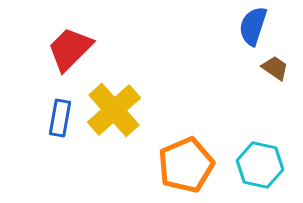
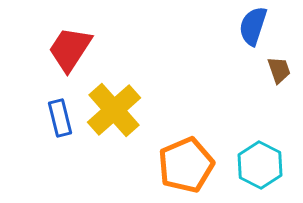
red trapezoid: rotated 12 degrees counterclockwise
brown trapezoid: moved 4 px right, 2 px down; rotated 36 degrees clockwise
blue rectangle: rotated 24 degrees counterclockwise
cyan hexagon: rotated 15 degrees clockwise
